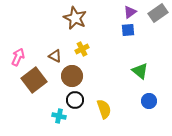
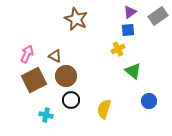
gray rectangle: moved 3 px down
brown star: moved 1 px right, 1 px down
yellow cross: moved 36 px right
pink arrow: moved 9 px right, 3 px up
green triangle: moved 7 px left
brown circle: moved 6 px left
brown square: rotated 10 degrees clockwise
black circle: moved 4 px left
yellow semicircle: rotated 144 degrees counterclockwise
cyan cross: moved 13 px left, 1 px up
